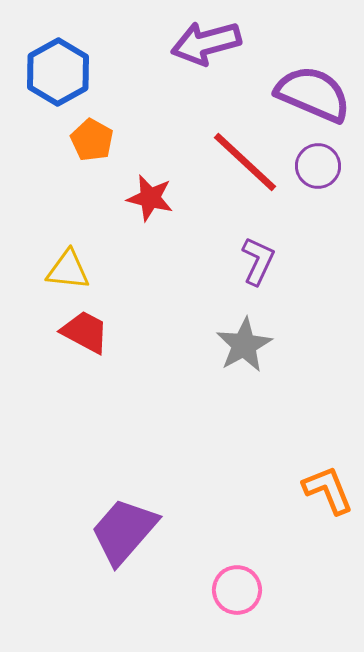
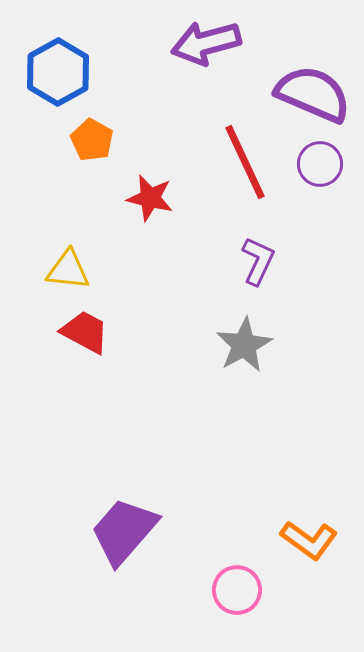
red line: rotated 22 degrees clockwise
purple circle: moved 2 px right, 2 px up
orange L-shape: moved 19 px left, 50 px down; rotated 148 degrees clockwise
